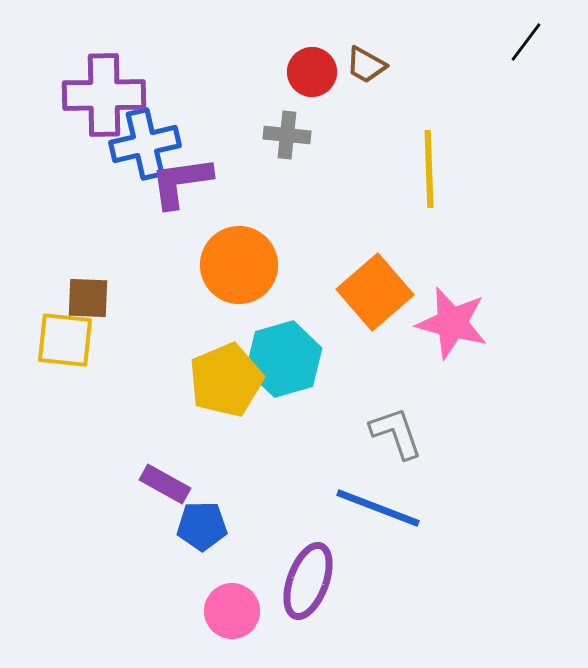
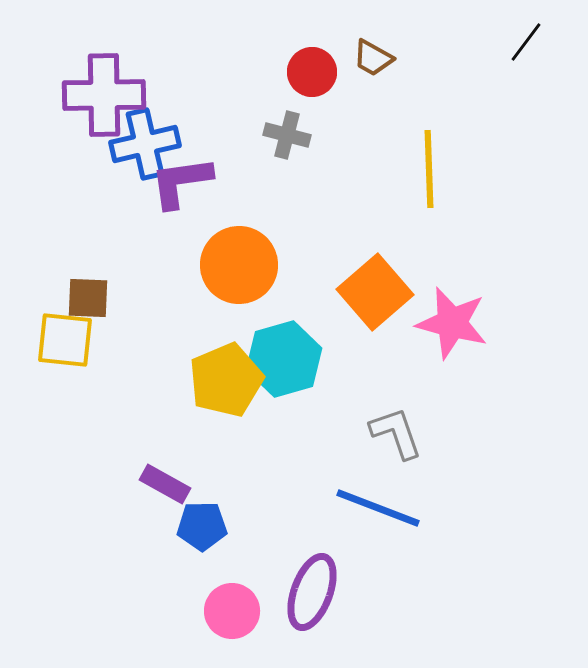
brown trapezoid: moved 7 px right, 7 px up
gray cross: rotated 9 degrees clockwise
purple ellipse: moved 4 px right, 11 px down
